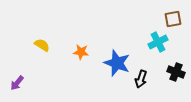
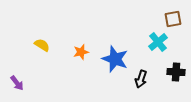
cyan cross: rotated 12 degrees counterclockwise
orange star: rotated 21 degrees counterclockwise
blue star: moved 2 px left, 4 px up
black cross: rotated 18 degrees counterclockwise
purple arrow: rotated 77 degrees counterclockwise
